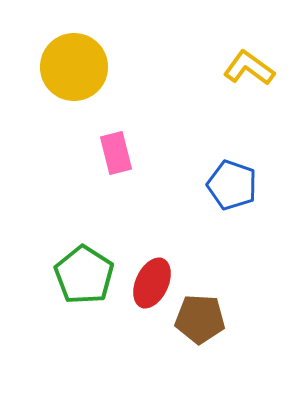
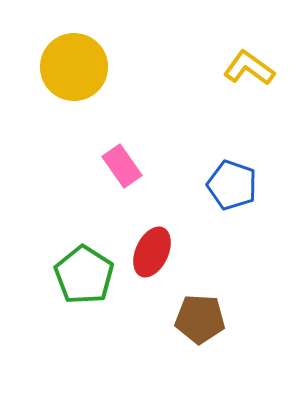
pink rectangle: moved 6 px right, 13 px down; rotated 21 degrees counterclockwise
red ellipse: moved 31 px up
